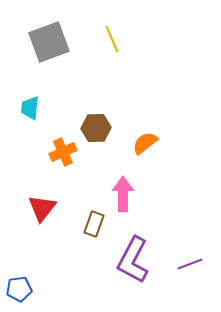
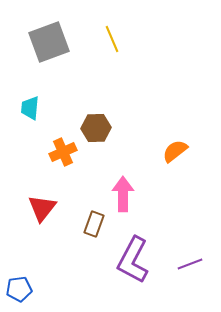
orange semicircle: moved 30 px right, 8 px down
